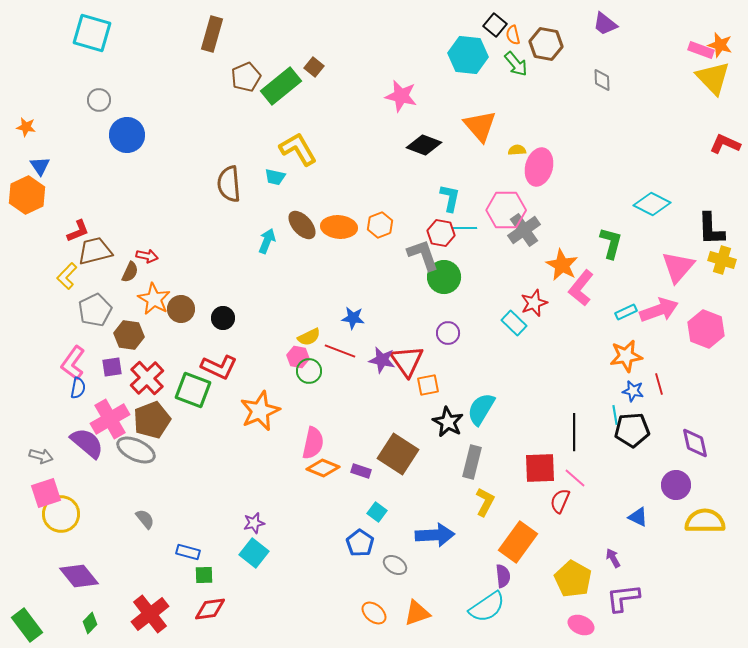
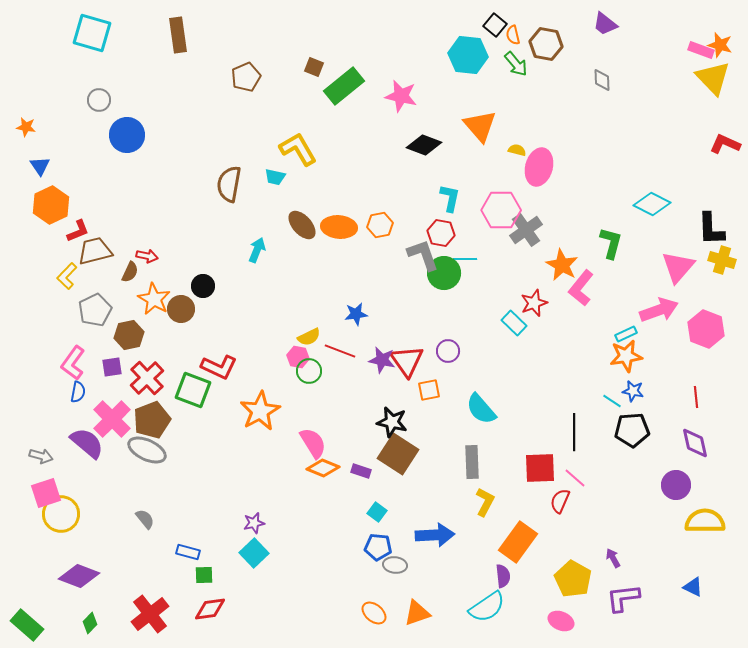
brown rectangle at (212, 34): moved 34 px left, 1 px down; rotated 24 degrees counterclockwise
brown square at (314, 67): rotated 18 degrees counterclockwise
green rectangle at (281, 86): moved 63 px right
yellow semicircle at (517, 150): rotated 18 degrees clockwise
brown semicircle at (229, 184): rotated 15 degrees clockwise
orange hexagon at (27, 195): moved 24 px right, 10 px down
pink hexagon at (506, 210): moved 5 px left
orange hexagon at (380, 225): rotated 10 degrees clockwise
cyan line at (465, 228): moved 31 px down
gray cross at (524, 230): moved 2 px right
cyan arrow at (267, 241): moved 10 px left, 9 px down
green circle at (444, 277): moved 4 px up
cyan rectangle at (626, 312): moved 22 px down
black circle at (223, 318): moved 20 px left, 32 px up
blue star at (353, 318): moved 3 px right, 4 px up; rotated 15 degrees counterclockwise
purple circle at (448, 333): moved 18 px down
brown hexagon at (129, 335): rotated 20 degrees counterclockwise
red line at (659, 384): moved 37 px right, 13 px down; rotated 10 degrees clockwise
orange square at (428, 385): moved 1 px right, 5 px down
blue semicircle at (78, 388): moved 4 px down
cyan semicircle at (481, 409): rotated 72 degrees counterclockwise
orange star at (260, 411): rotated 6 degrees counterclockwise
cyan line at (615, 415): moved 3 px left, 14 px up; rotated 48 degrees counterclockwise
pink cross at (110, 419): moved 2 px right; rotated 15 degrees counterclockwise
black star at (448, 422): moved 56 px left; rotated 16 degrees counterclockwise
pink semicircle at (313, 443): rotated 44 degrees counterclockwise
gray ellipse at (136, 450): moved 11 px right
gray rectangle at (472, 462): rotated 16 degrees counterclockwise
blue triangle at (638, 517): moved 55 px right, 70 px down
blue pentagon at (360, 543): moved 18 px right, 4 px down; rotated 28 degrees counterclockwise
cyan square at (254, 553): rotated 8 degrees clockwise
gray ellipse at (395, 565): rotated 25 degrees counterclockwise
purple diamond at (79, 576): rotated 30 degrees counterclockwise
green rectangle at (27, 625): rotated 12 degrees counterclockwise
pink ellipse at (581, 625): moved 20 px left, 4 px up
